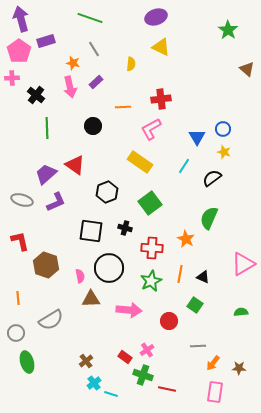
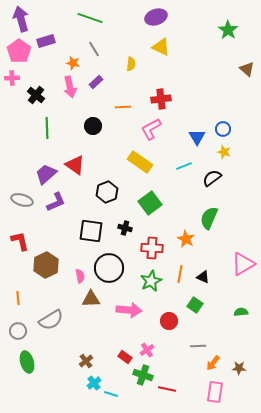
cyan line at (184, 166): rotated 35 degrees clockwise
brown hexagon at (46, 265): rotated 15 degrees clockwise
gray circle at (16, 333): moved 2 px right, 2 px up
